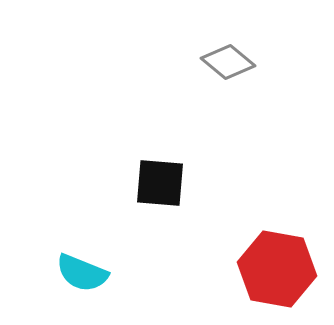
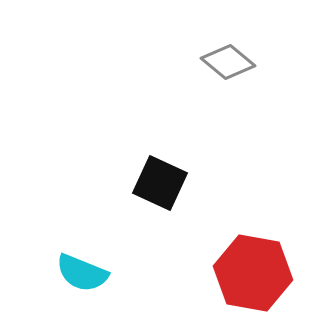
black square: rotated 20 degrees clockwise
red hexagon: moved 24 px left, 4 px down
